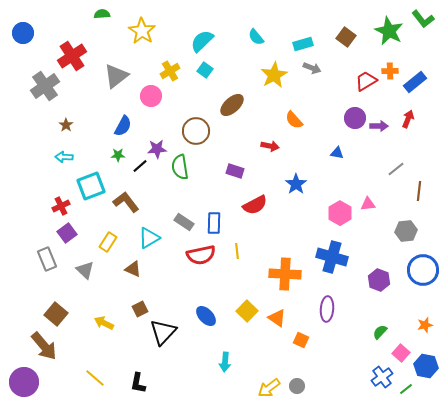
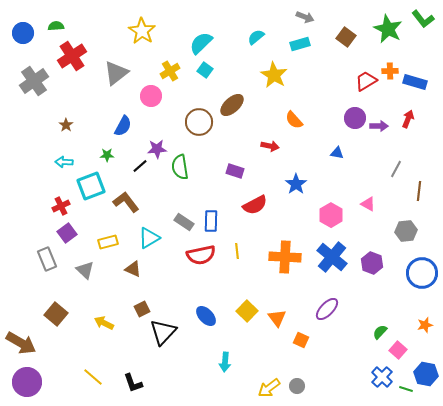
green semicircle at (102, 14): moved 46 px left, 12 px down
green star at (389, 31): moved 1 px left, 2 px up
cyan semicircle at (256, 37): rotated 90 degrees clockwise
cyan semicircle at (202, 41): moved 1 px left, 2 px down
cyan rectangle at (303, 44): moved 3 px left
gray arrow at (312, 68): moved 7 px left, 51 px up
yellow star at (274, 75): rotated 12 degrees counterclockwise
gray triangle at (116, 76): moved 3 px up
blue rectangle at (415, 82): rotated 55 degrees clockwise
gray cross at (45, 86): moved 11 px left, 5 px up
brown circle at (196, 131): moved 3 px right, 9 px up
green star at (118, 155): moved 11 px left
cyan arrow at (64, 157): moved 5 px down
gray line at (396, 169): rotated 24 degrees counterclockwise
pink triangle at (368, 204): rotated 35 degrees clockwise
pink hexagon at (340, 213): moved 9 px left, 2 px down
blue rectangle at (214, 223): moved 3 px left, 2 px up
yellow rectangle at (108, 242): rotated 42 degrees clockwise
blue cross at (332, 257): rotated 24 degrees clockwise
blue circle at (423, 270): moved 1 px left, 3 px down
orange cross at (285, 274): moved 17 px up
purple hexagon at (379, 280): moved 7 px left, 17 px up
brown square at (140, 309): moved 2 px right
purple ellipse at (327, 309): rotated 40 degrees clockwise
orange triangle at (277, 318): rotated 18 degrees clockwise
brown arrow at (44, 346): moved 23 px left, 3 px up; rotated 20 degrees counterclockwise
pink square at (401, 353): moved 3 px left, 3 px up
blue hexagon at (426, 366): moved 8 px down
blue cross at (382, 377): rotated 10 degrees counterclockwise
yellow line at (95, 378): moved 2 px left, 1 px up
purple circle at (24, 382): moved 3 px right
black L-shape at (138, 383): moved 5 px left; rotated 30 degrees counterclockwise
green line at (406, 389): rotated 56 degrees clockwise
